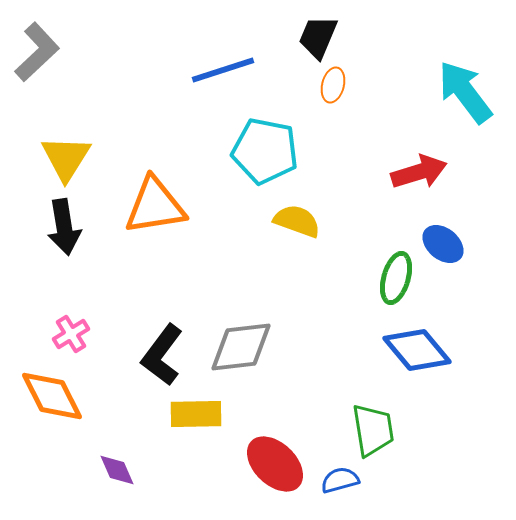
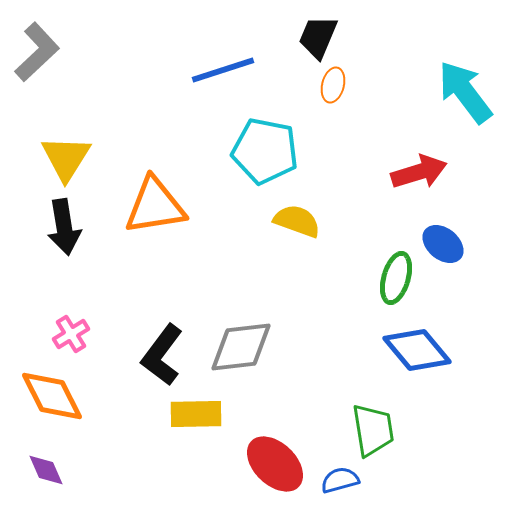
purple diamond: moved 71 px left
